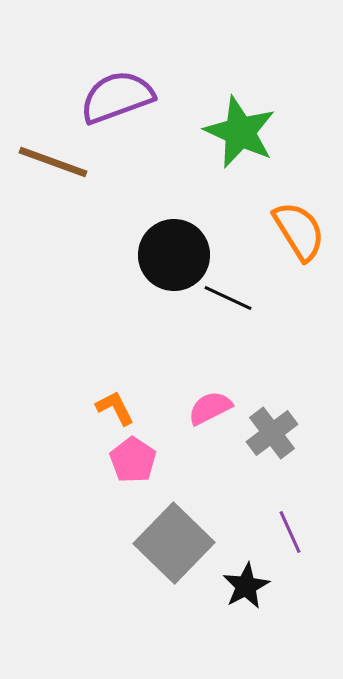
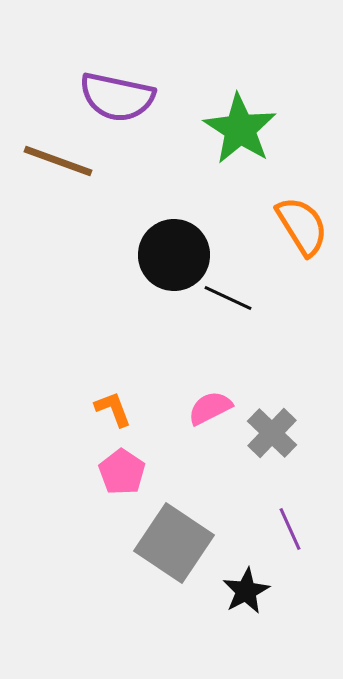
purple semicircle: rotated 148 degrees counterclockwise
green star: moved 3 px up; rotated 8 degrees clockwise
brown line: moved 5 px right, 1 px up
orange semicircle: moved 3 px right, 5 px up
orange L-shape: moved 2 px left, 1 px down; rotated 6 degrees clockwise
gray cross: rotated 9 degrees counterclockwise
pink pentagon: moved 11 px left, 12 px down
purple line: moved 3 px up
gray square: rotated 10 degrees counterclockwise
black star: moved 5 px down
